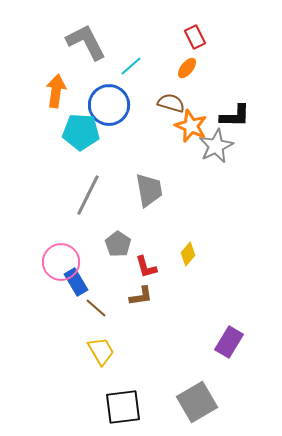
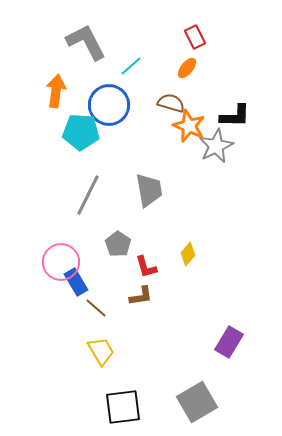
orange star: moved 2 px left
